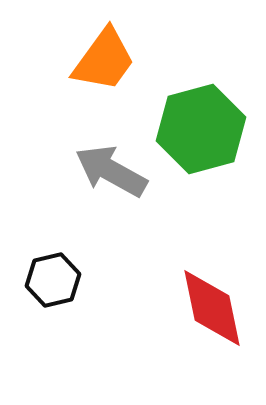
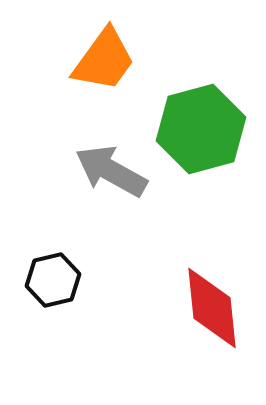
red diamond: rotated 6 degrees clockwise
